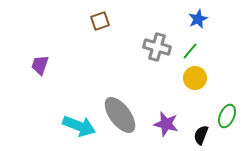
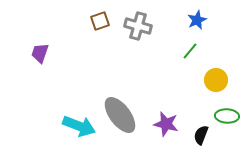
blue star: moved 1 px left, 1 px down
gray cross: moved 19 px left, 21 px up
purple trapezoid: moved 12 px up
yellow circle: moved 21 px right, 2 px down
green ellipse: rotated 70 degrees clockwise
